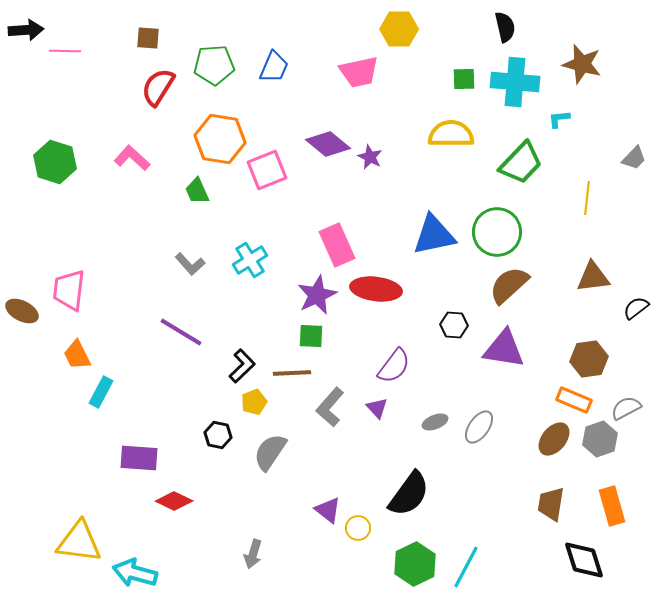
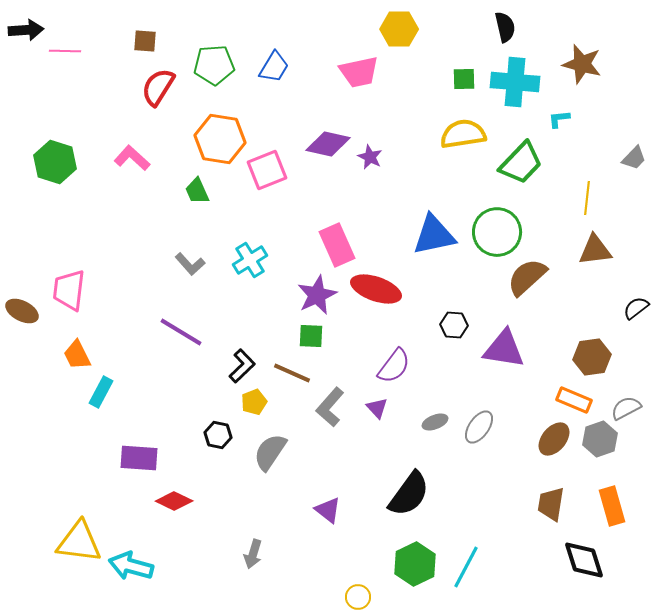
brown square at (148, 38): moved 3 px left, 3 px down
blue trapezoid at (274, 67): rotated 8 degrees clockwise
yellow semicircle at (451, 134): moved 12 px right; rotated 9 degrees counterclockwise
purple diamond at (328, 144): rotated 27 degrees counterclockwise
brown triangle at (593, 277): moved 2 px right, 27 px up
brown semicircle at (509, 285): moved 18 px right, 8 px up
red ellipse at (376, 289): rotated 12 degrees clockwise
brown hexagon at (589, 359): moved 3 px right, 2 px up
brown line at (292, 373): rotated 27 degrees clockwise
yellow circle at (358, 528): moved 69 px down
cyan arrow at (135, 573): moved 4 px left, 7 px up
